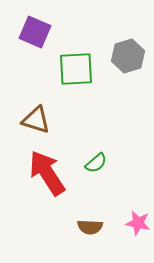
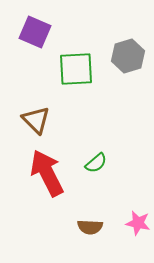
brown triangle: rotated 28 degrees clockwise
red arrow: rotated 6 degrees clockwise
